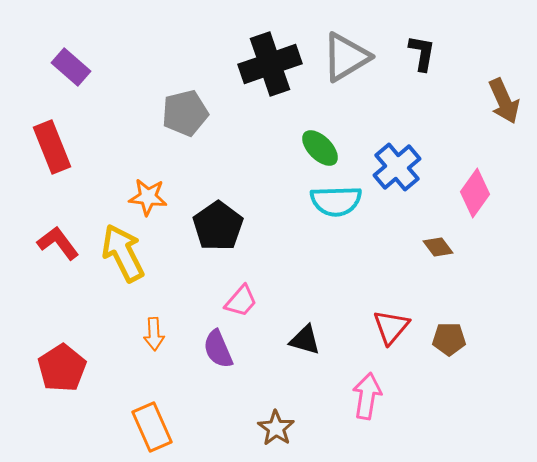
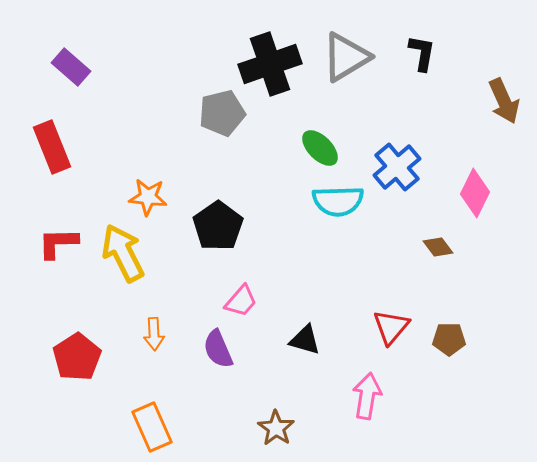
gray pentagon: moved 37 px right
pink diamond: rotated 9 degrees counterclockwise
cyan semicircle: moved 2 px right
red L-shape: rotated 54 degrees counterclockwise
red pentagon: moved 15 px right, 11 px up
